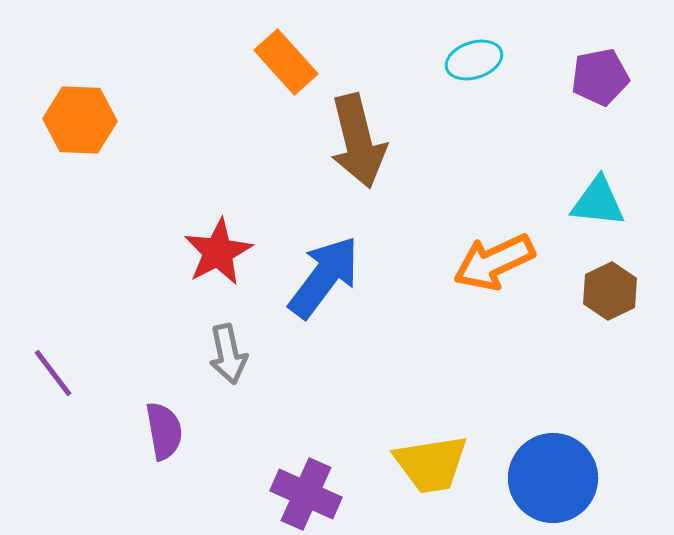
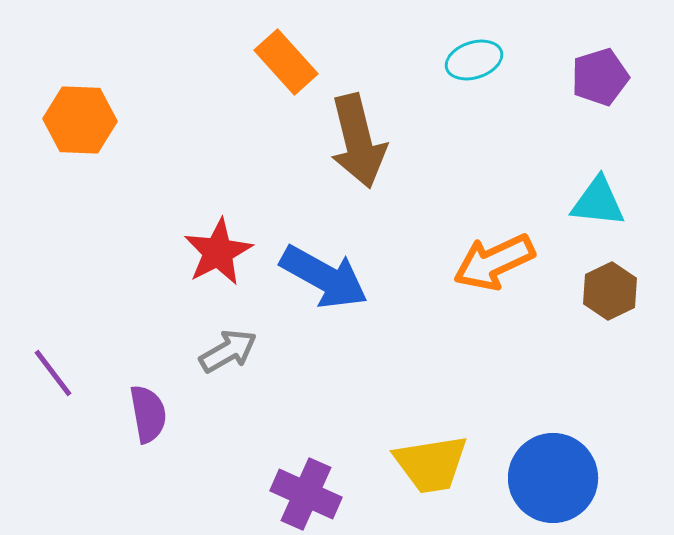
purple pentagon: rotated 6 degrees counterclockwise
blue arrow: rotated 82 degrees clockwise
gray arrow: moved 3 px up; rotated 108 degrees counterclockwise
purple semicircle: moved 16 px left, 17 px up
